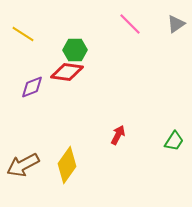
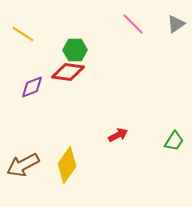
pink line: moved 3 px right
red diamond: moved 1 px right
red arrow: rotated 36 degrees clockwise
